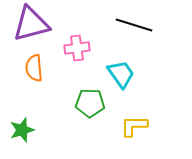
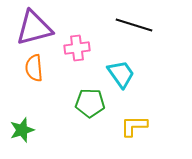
purple triangle: moved 3 px right, 4 px down
